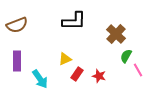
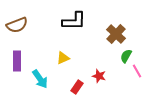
yellow triangle: moved 2 px left, 1 px up
pink line: moved 1 px left, 1 px down
red rectangle: moved 13 px down
